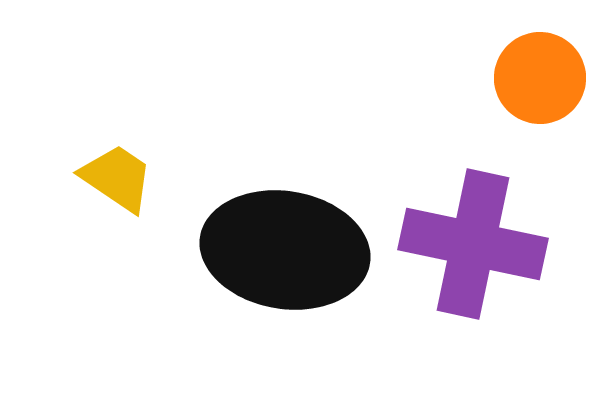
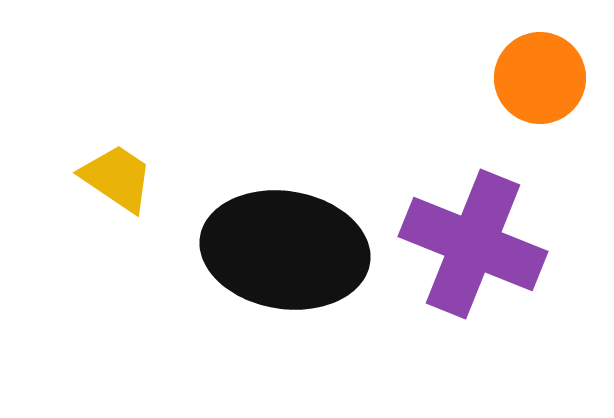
purple cross: rotated 10 degrees clockwise
